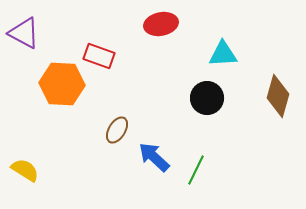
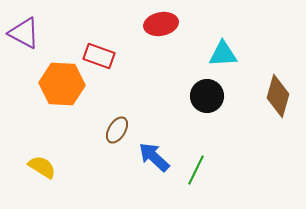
black circle: moved 2 px up
yellow semicircle: moved 17 px right, 3 px up
